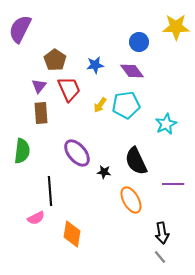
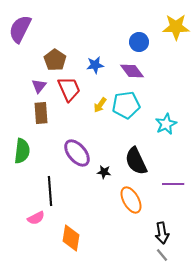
orange diamond: moved 1 px left, 4 px down
gray line: moved 2 px right, 2 px up
